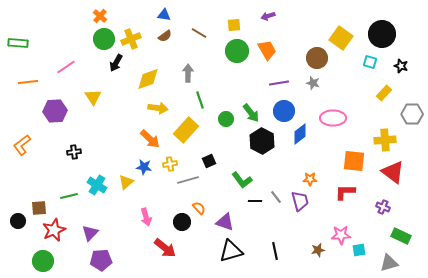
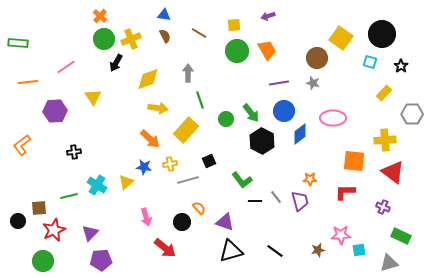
brown semicircle at (165, 36): rotated 80 degrees counterclockwise
black star at (401, 66): rotated 16 degrees clockwise
black line at (275, 251): rotated 42 degrees counterclockwise
